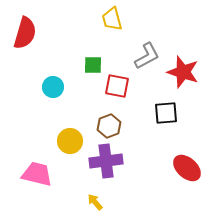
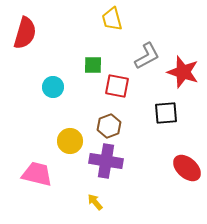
purple cross: rotated 16 degrees clockwise
